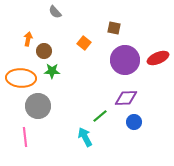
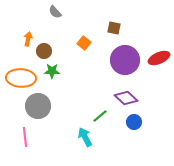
red ellipse: moved 1 px right
purple diamond: rotated 45 degrees clockwise
